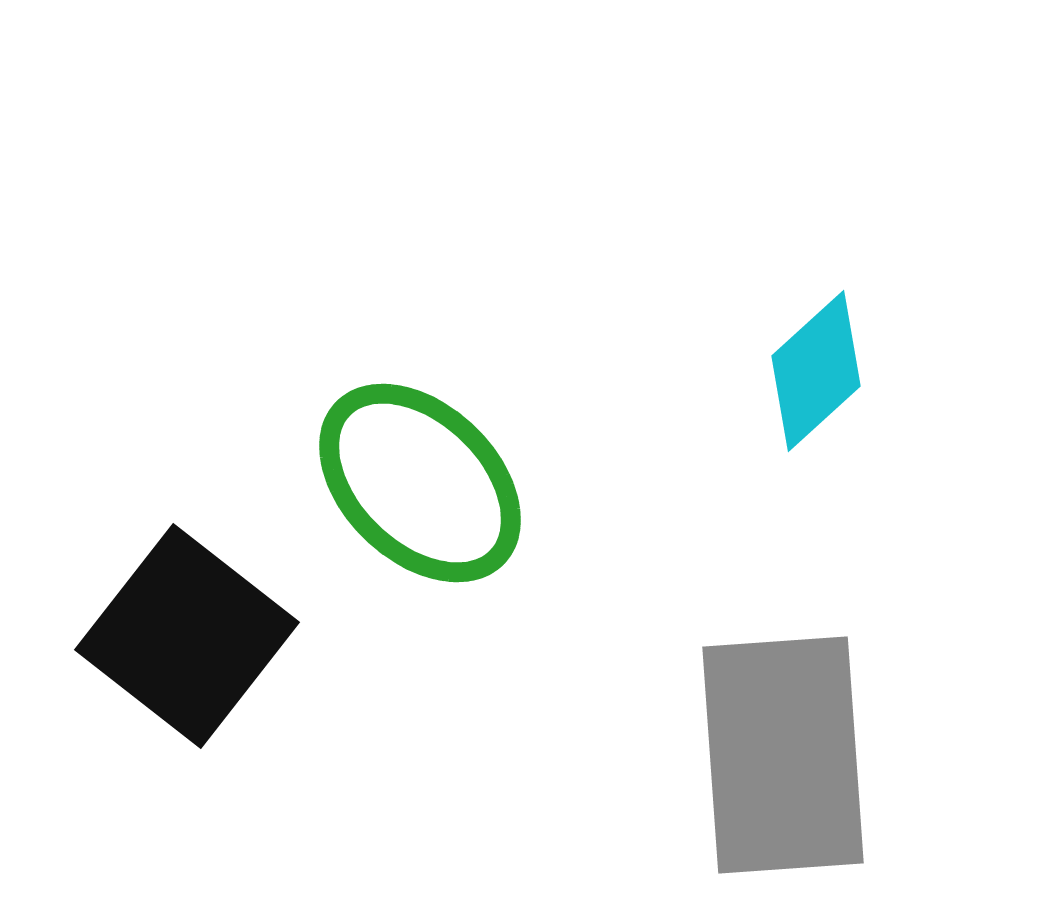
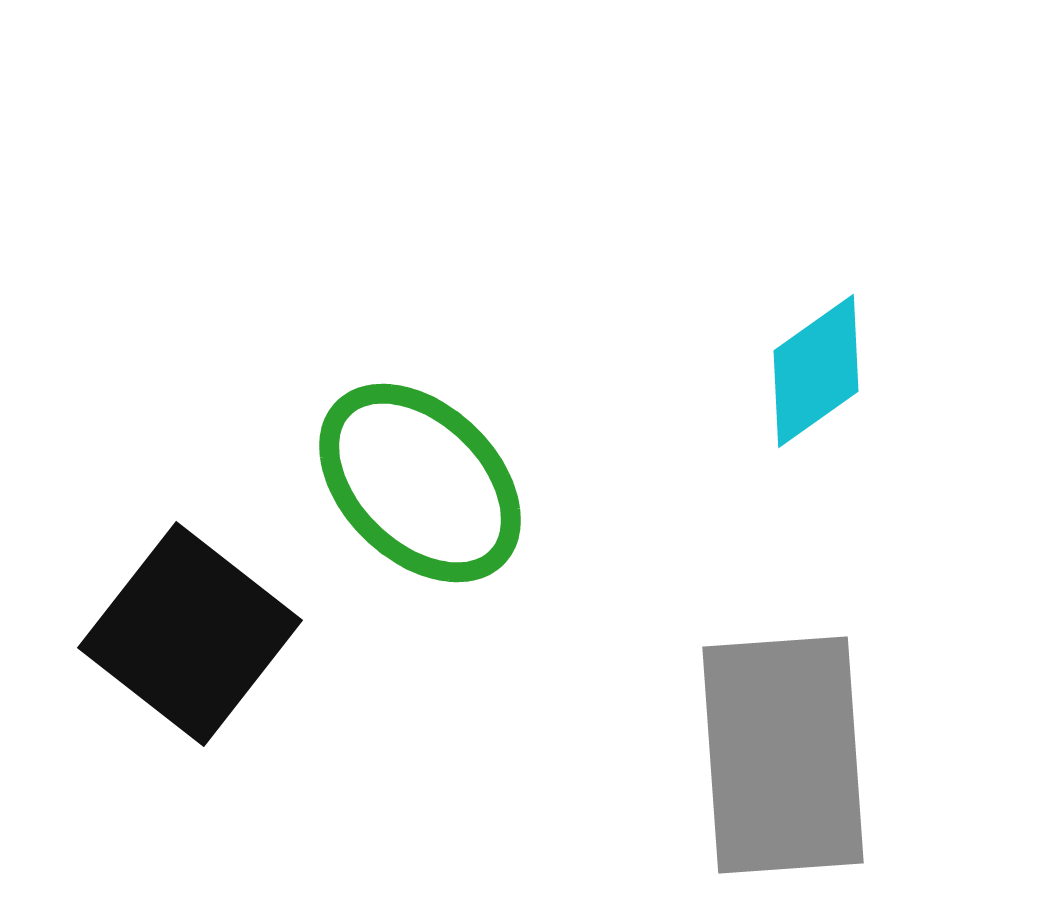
cyan diamond: rotated 7 degrees clockwise
black square: moved 3 px right, 2 px up
